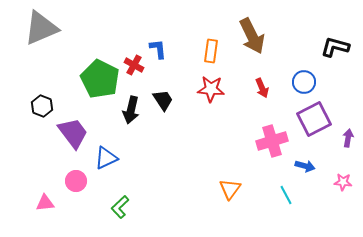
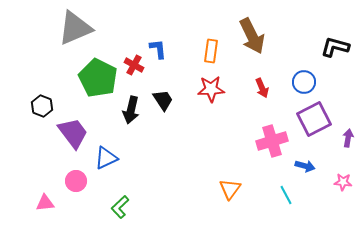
gray triangle: moved 34 px right
green pentagon: moved 2 px left, 1 px up
red star: rotated 8 degrees counterclockwise
